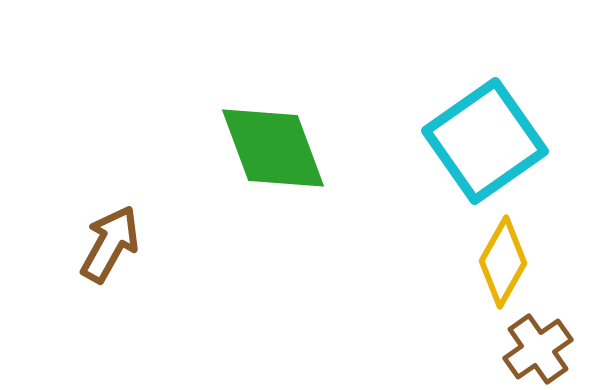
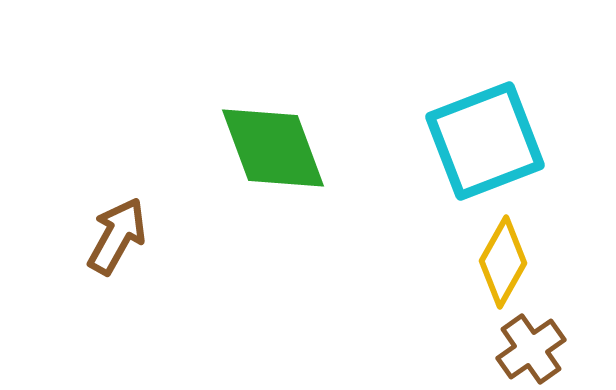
cyan square: rotated 14 degrees clockwise
brown arrow: moved 7 px right, 8 px up
brown cross: moved 7 px left
